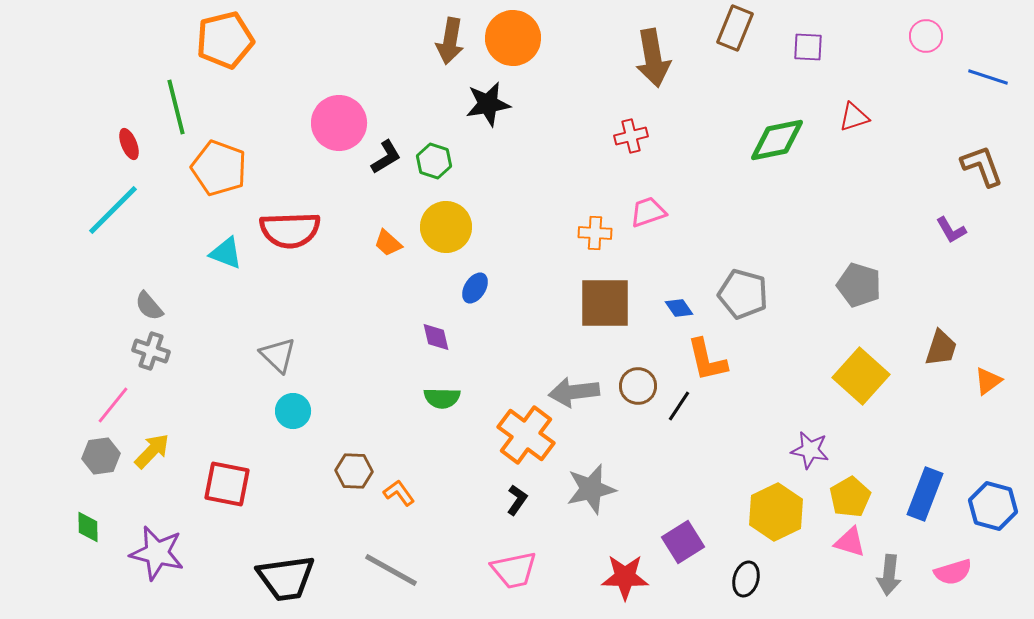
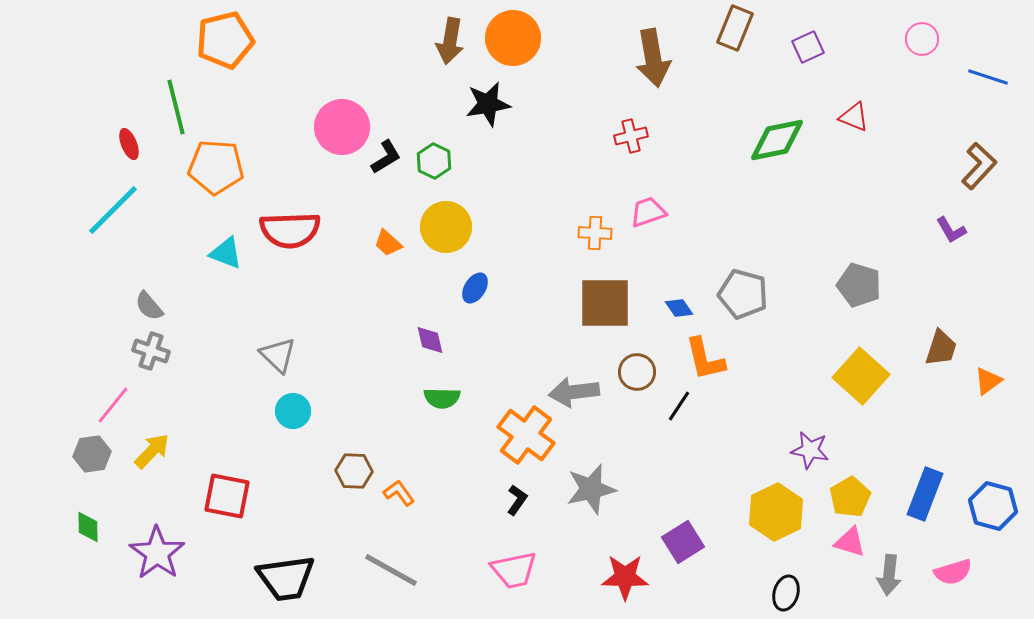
pink circle at (926, 36): moved 4 px left, 3 px down
purple square at (808, 47): rotated 28 degrees counterclockwise
red triangle at (854, 117): rotated 40 degrees clockwise
pink circle at (339, 123): moved 3 px right, 4 px down
green hexagon at (434, 161): rotated 8 degrees clockwise
brown L-shape at (982, 166): moved 3 px left; rotated 63 degrees clockwise
orange pentagon at (219, 168): moved 3 px left, 1 px up; rotated 16 degrees counterclockwise
purple diamond at (436, 337): moved 6 px left, 3 px down
orange L-shape at (707, 360): moved 2 px left, 1 px up
brown circle at (638, 386): moved 1 px left, 14 px up
gray hexagon at (101, 456): moved 9 px left, 2 px up
red square at (227, 484): moved 12 px down
purple star at (157, 553): rotated 22 degrees clockwise
black ellipse at (746, 579): moved 40 px right, 14 px down
